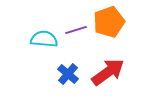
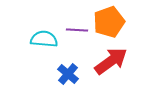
purple line: moved 1 px right; rotated 20 degrees clockwise
red arrow: moved 3 px right, 11 px up
